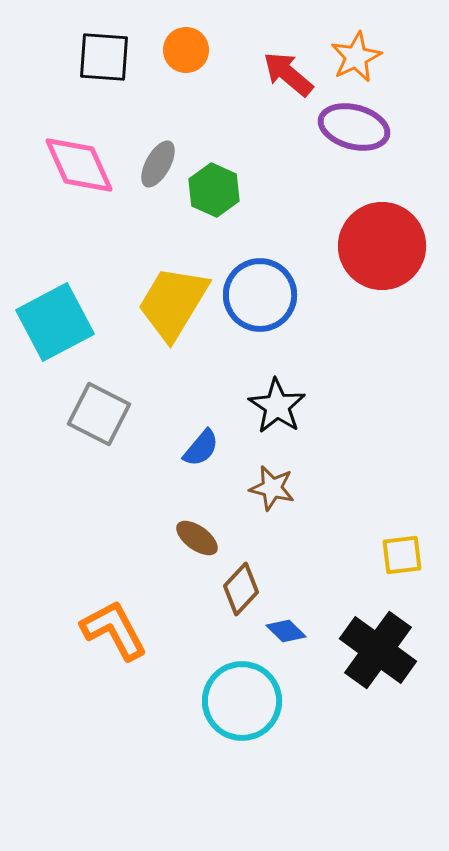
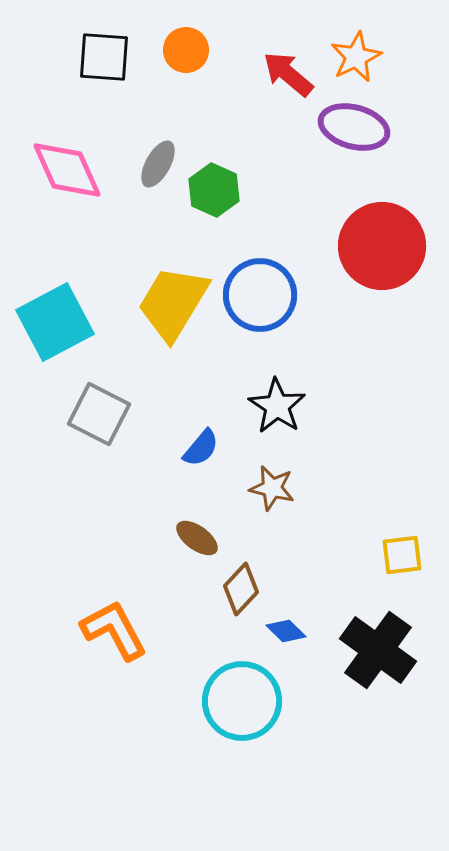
pink diamond: moved 12 px left, 5 px down
